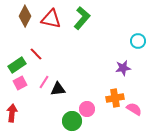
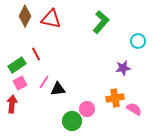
green L-shape: moved 19 px right, 4 px down
red line: rotated 16 degrees clockwise
red arrow: moved 9 px up
